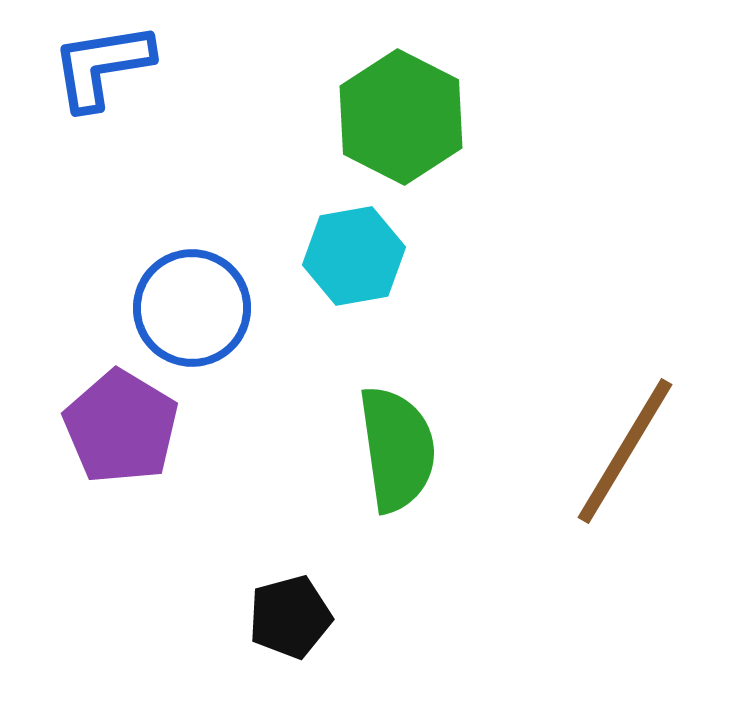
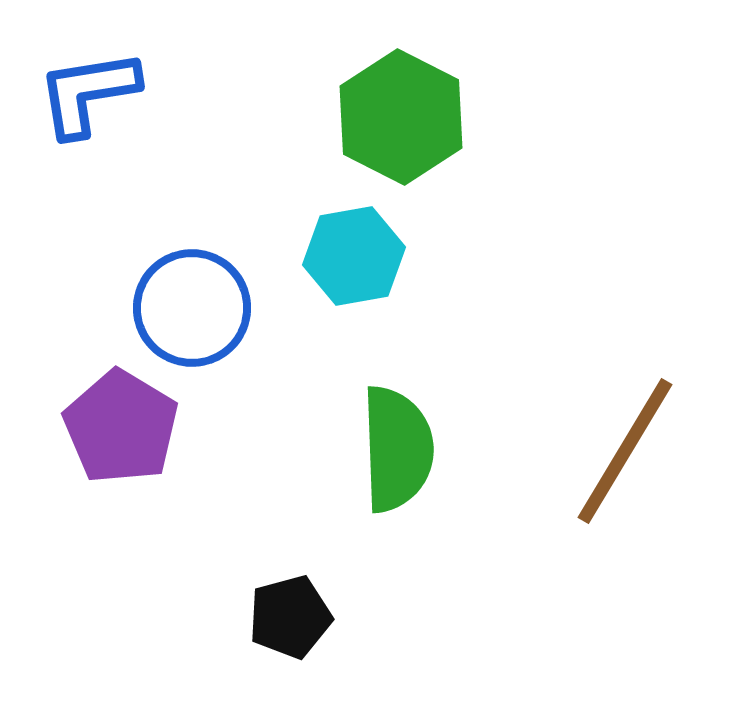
blue L-shape: moved 14 px left, 27 px down
green semicircle: rotated 6 degrees clockwise
